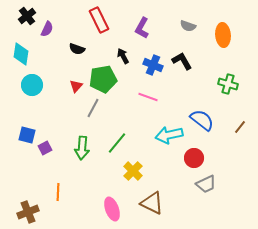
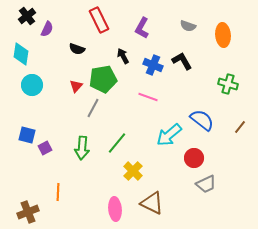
cyan arrow: rotated 28 degrees counterclockwise
pink ellipse: moved 3 px right; rotated 15 degrees clockwise
